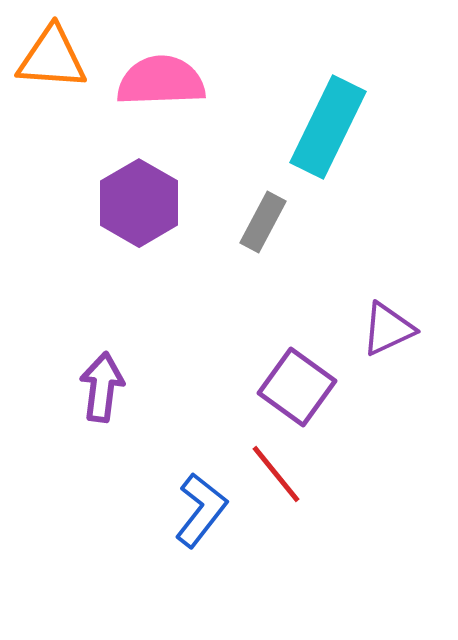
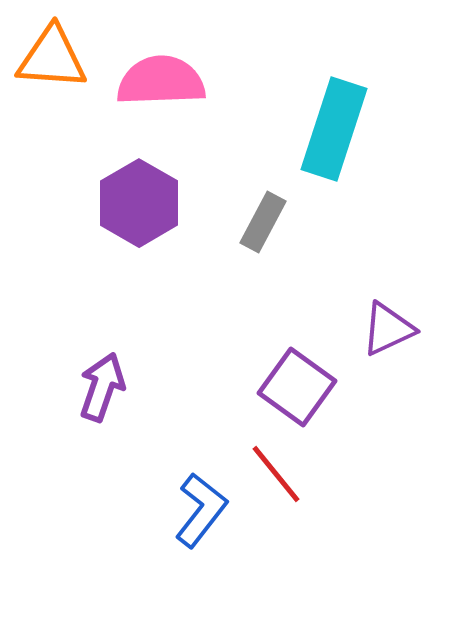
cyan rectangle: moved 6 px right, 2 px down; rotated 8 degrees counterclockwise
purple arrow: rotated 12 degrees clockwise
